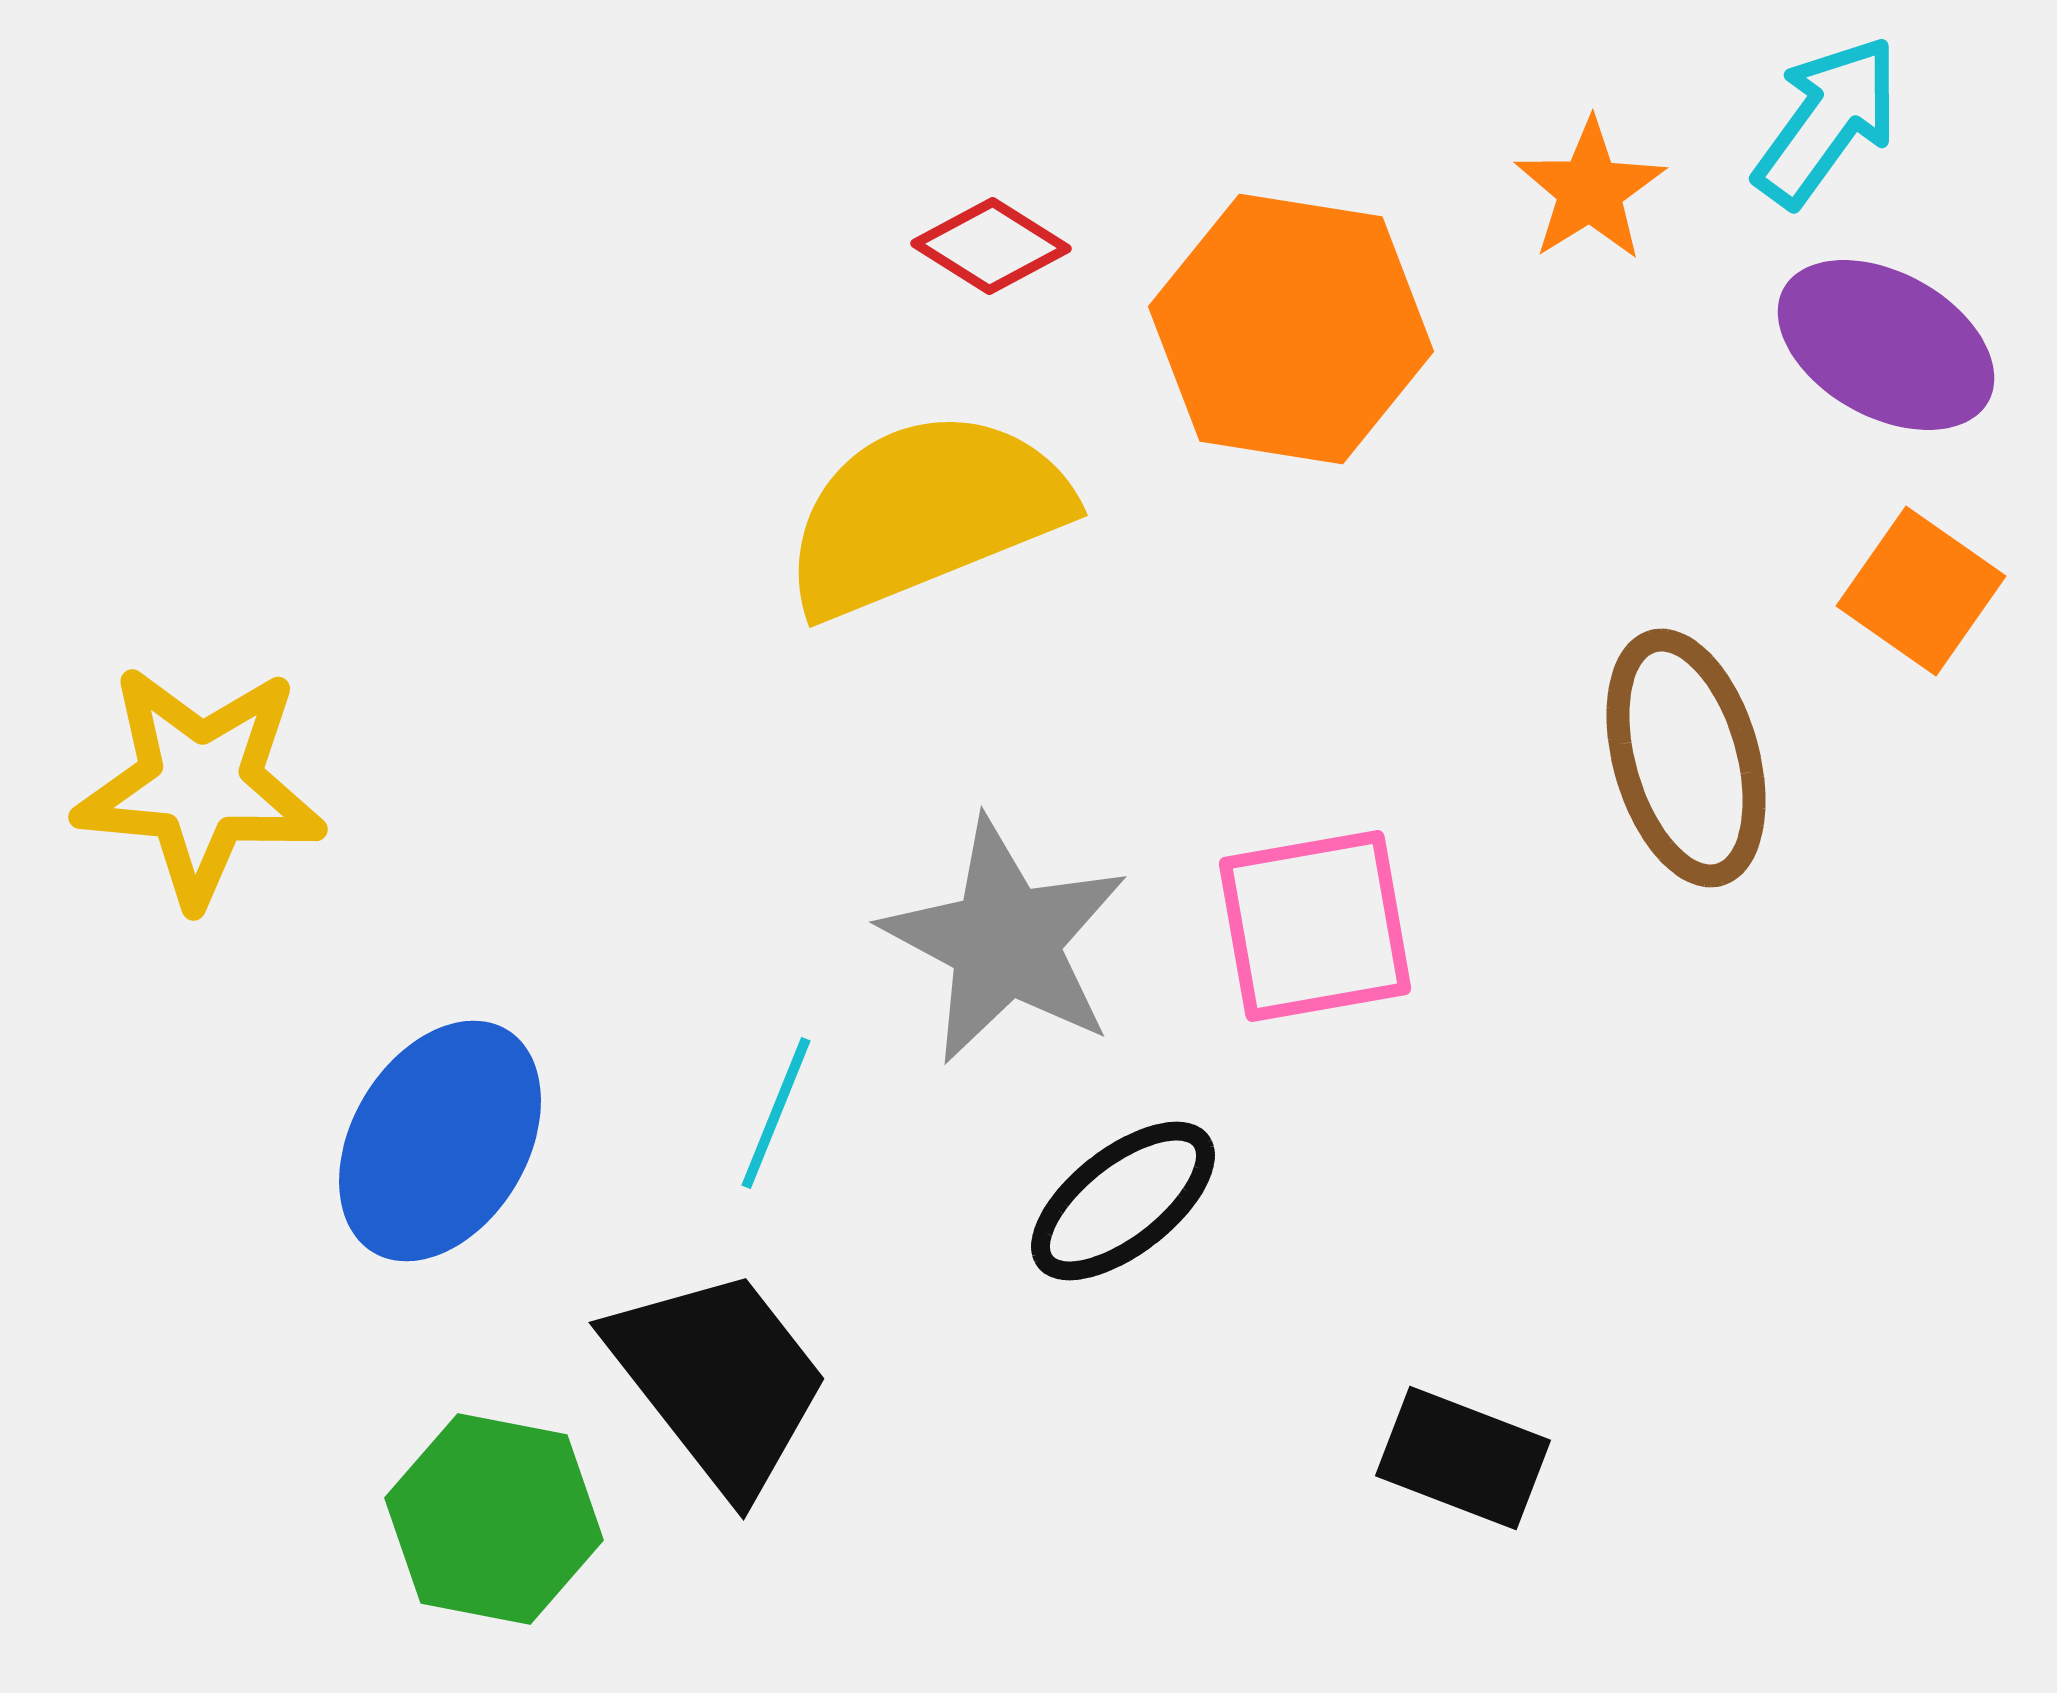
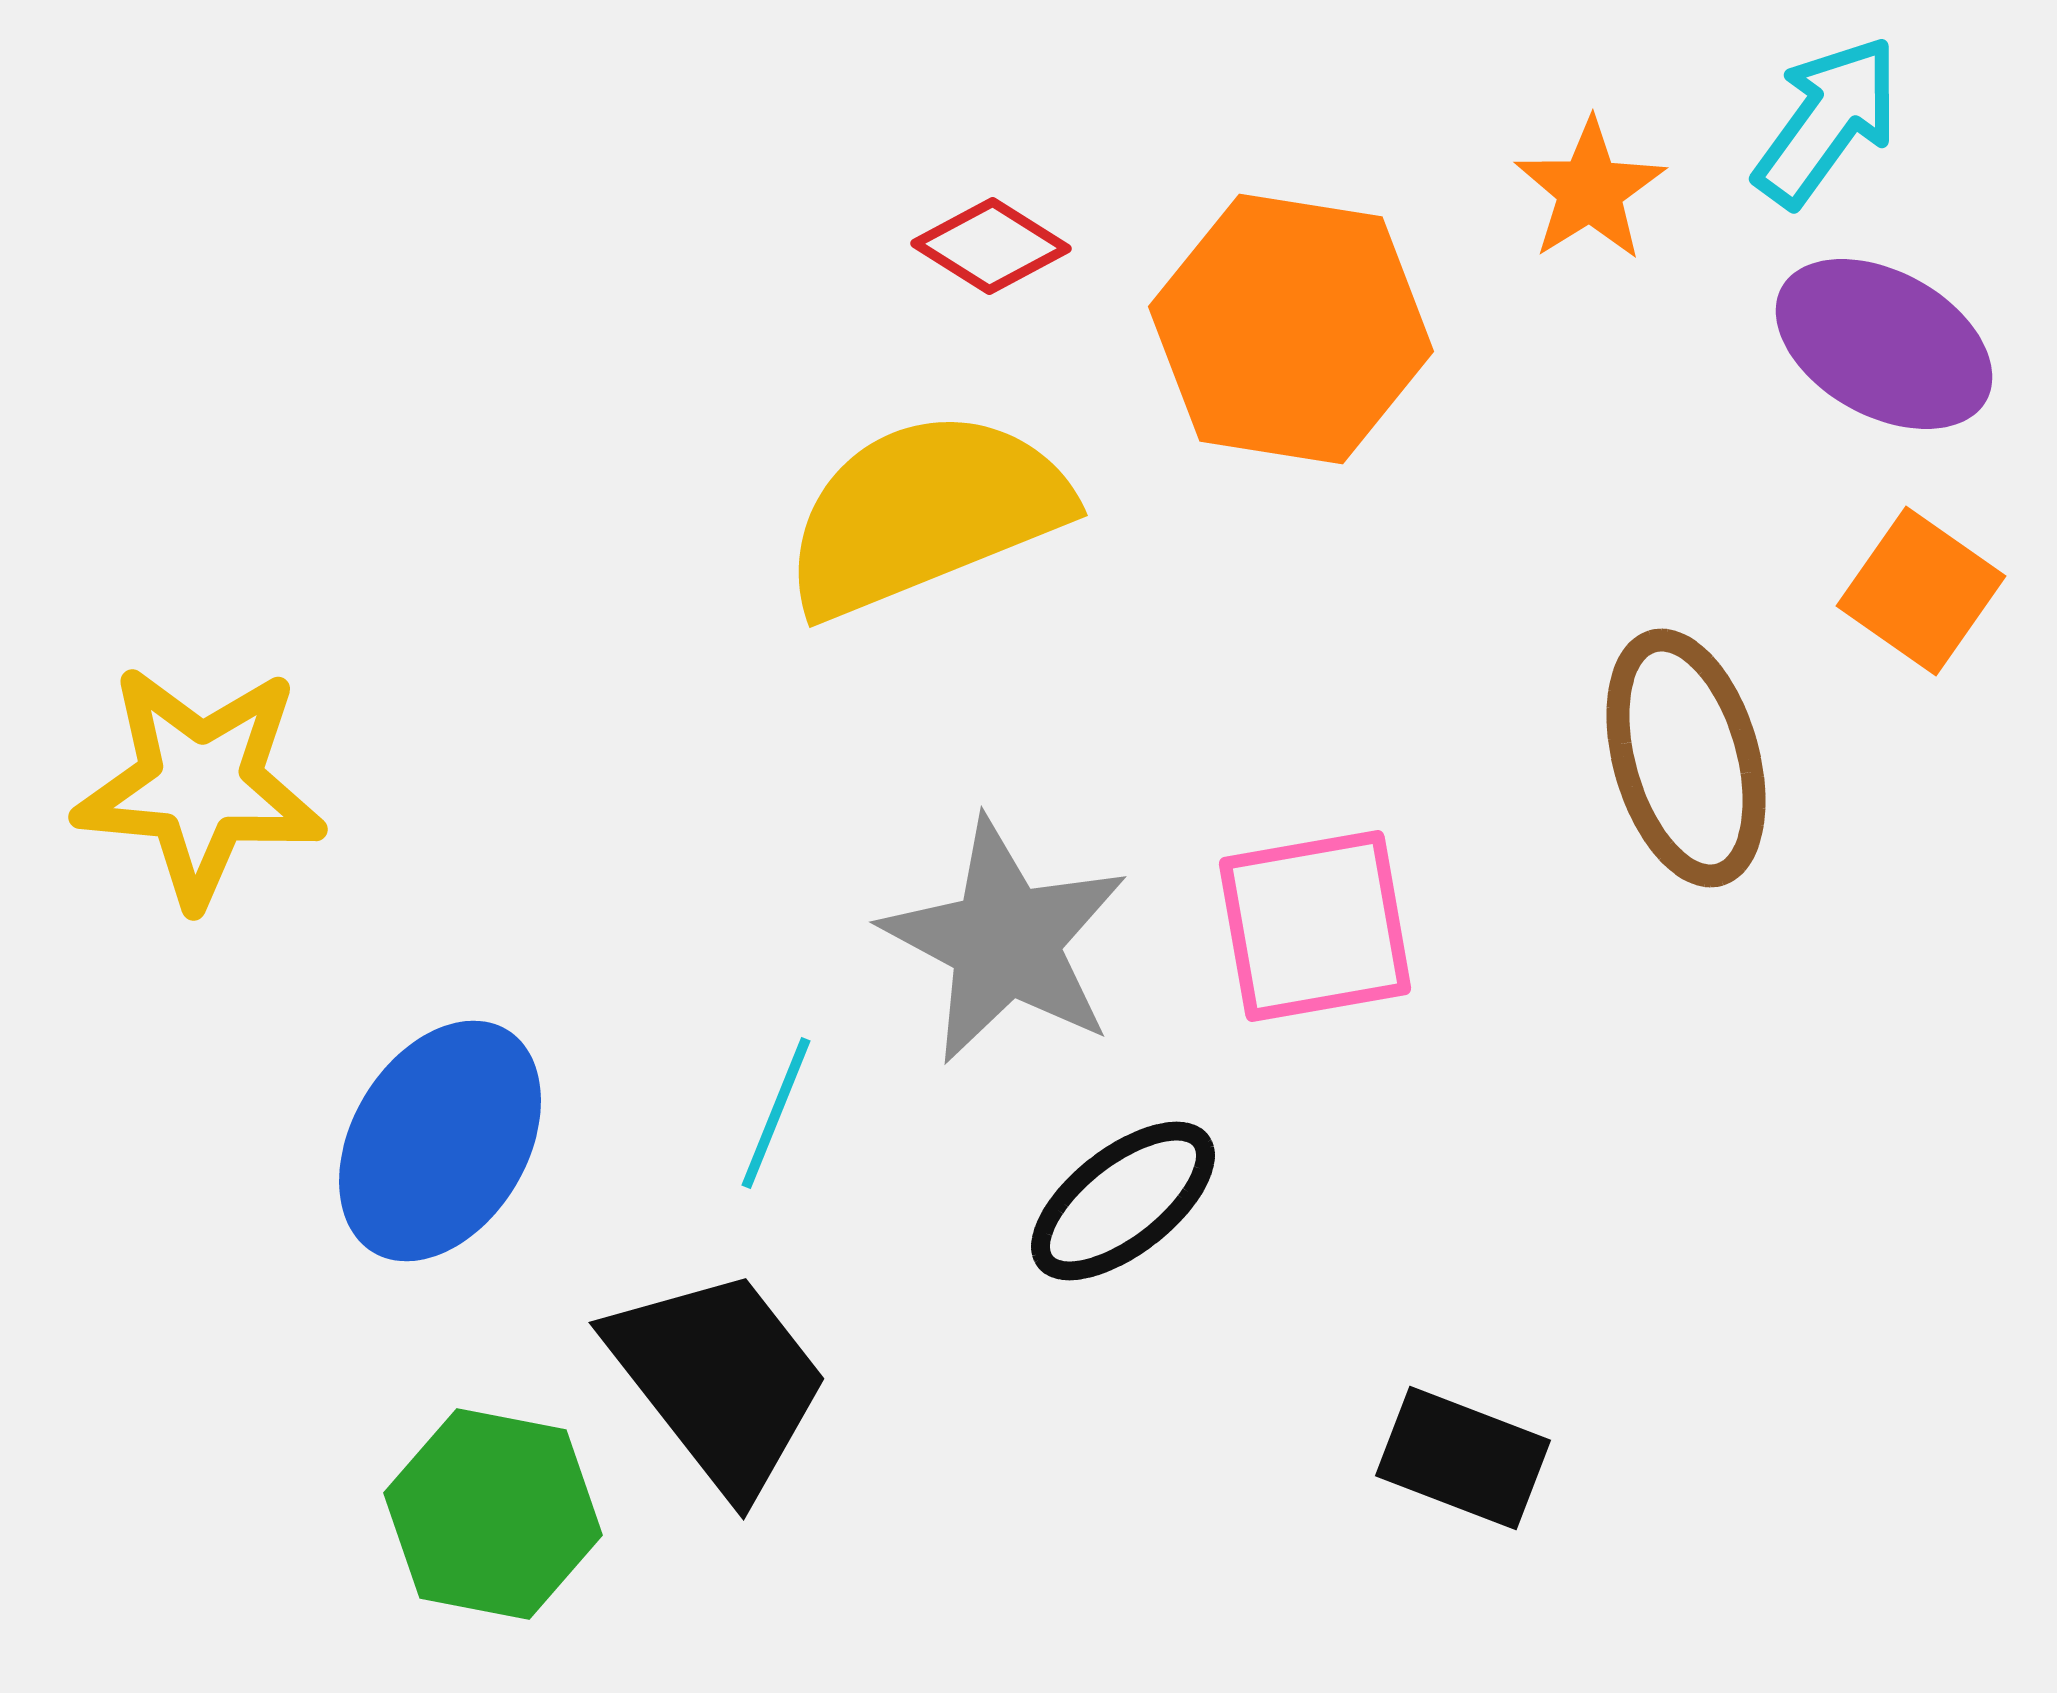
purple ellipse: moved 2 px left, 1 px up
green hexagon: moved 1 px left, 5 px up
